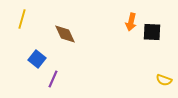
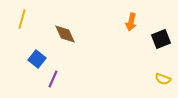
black square: moved 9 px right, 7 px down; rotated 24 degrees counterclockwise
yellow semicircle: moved 1 px left, 1 px up
